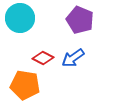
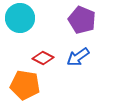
purple pentagon: moved 2 px right
blue arrow: moved 5 px right, 1 px up
